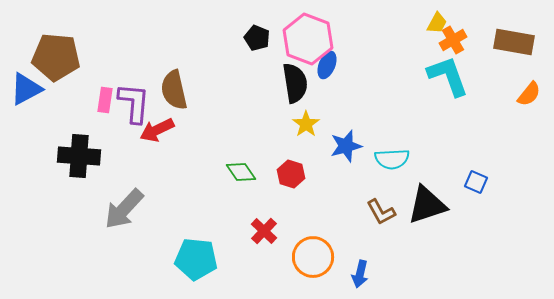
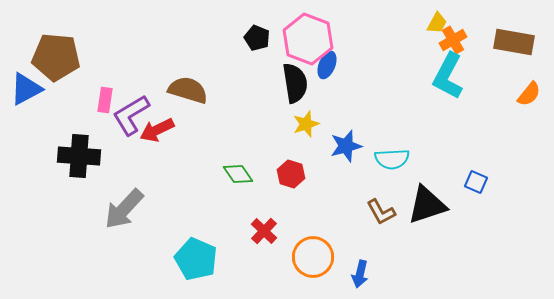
cyan L-shape: rotated 132 degrees counterclockwise
brown semicircle: moved 14 px right; rotated 120 degrees clockwise
purple L-shape: moved 3 px left, 12 px down; rotated 126 degrees counterclockwise
yellow star: rotated 16 degrees clockwise
green diamond: moved 3 px left, 2 px down
cyan pentagon: rotated 18 degrees clockwise
